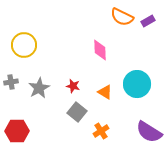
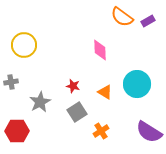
orange semicircle: rotated 10 degrees clockwise
gray star: moved 1 px right, 14 px down
gray square: rotated 18 degrees clockwise
